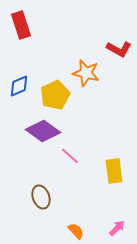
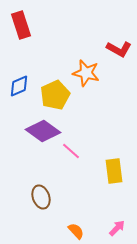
pink line: moved 1 px right, 5 px up
